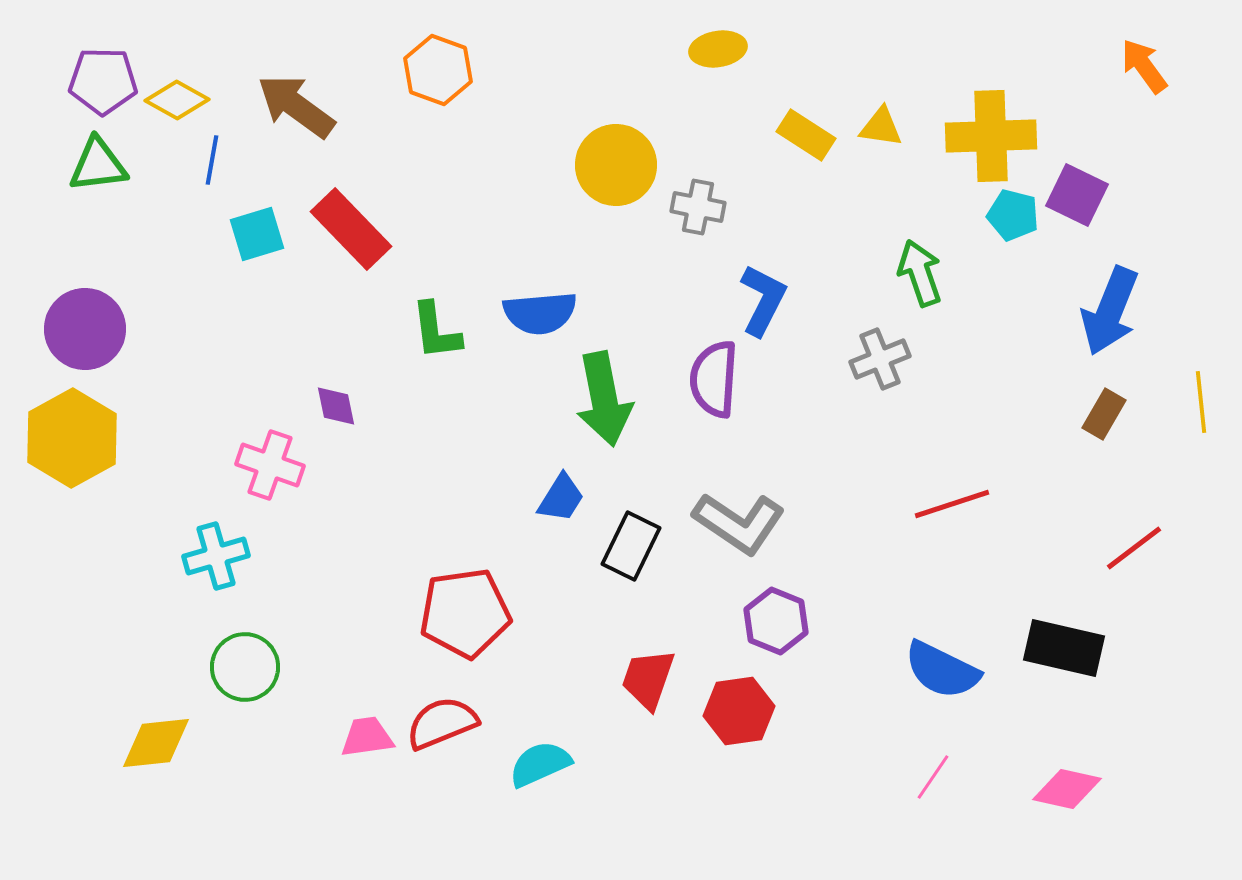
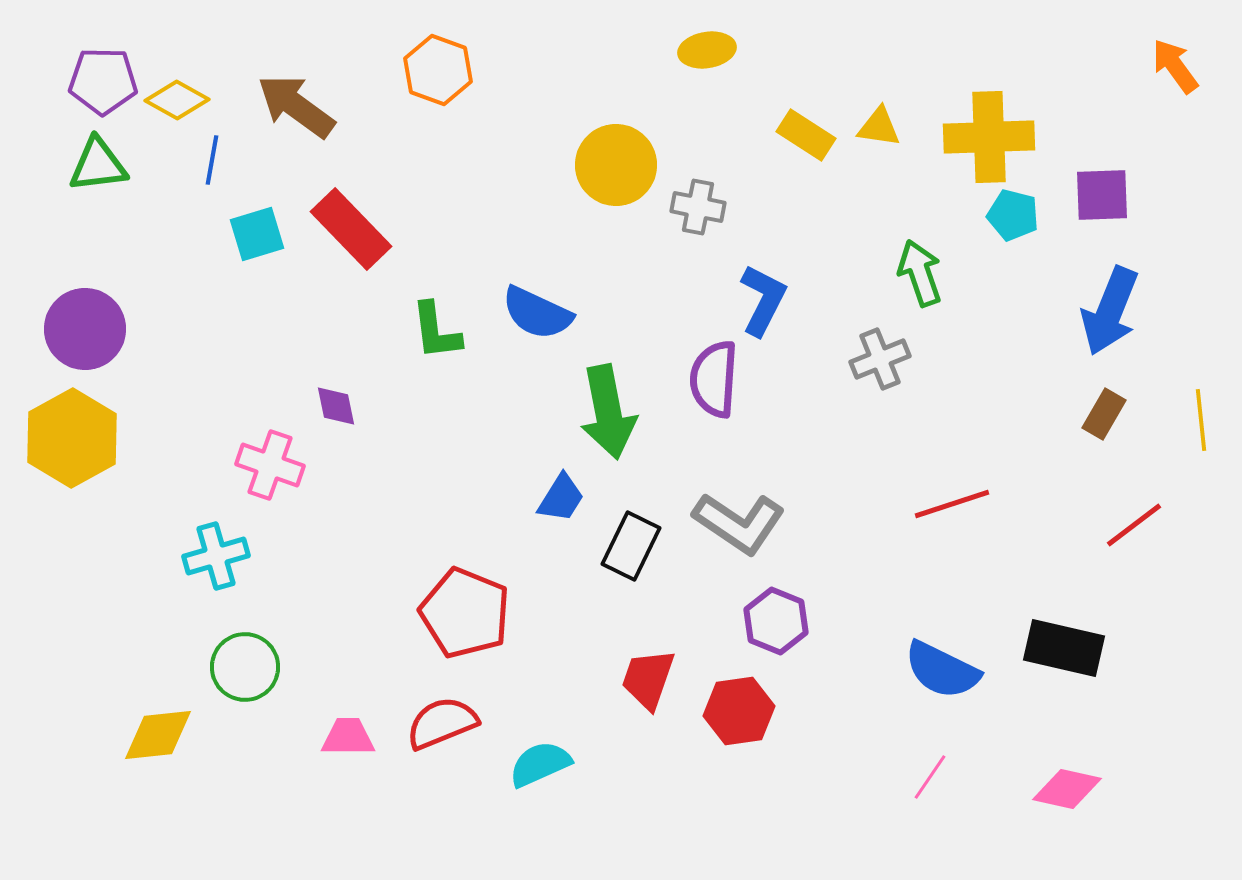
yellow ellipse at (718, 49): moved 11 px left, 1 px down
orange arrow at (1144, 66): moved 31 px right
yellow triangle at (881, 127): moved 2 px left
yellow cross at (991, 136): moved 2 px left, 1 px down
purple square at (1077, 195): moved 25 px right; rotated 28 degrees counterclockwise
blue semicircle at (540, 313): moved 3 px left; rotated 30 degrees clockwise
green arrow at (604, 399): moved 4 px right, 13 px down
yellow line at (1201, 402): moved 18 px down
red line at (1134, 548): moved 23 px up
red pentagon at (465, 613): rotated 30 degrees clockwise
pink trapezoid at (367, 737): moved 19 px left; rotated 8 degrees clockwise
yellow diamond at (156, 743): moved 2 px right, 8 px up
pink line at (933, 777): moved 3 px left
